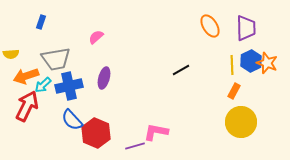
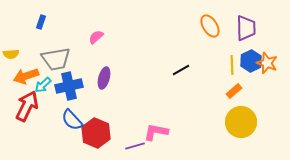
orange rectangle: rotated 21 degrees clockwise
